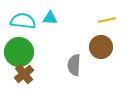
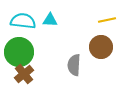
cyan triangle: moved 2 px down
